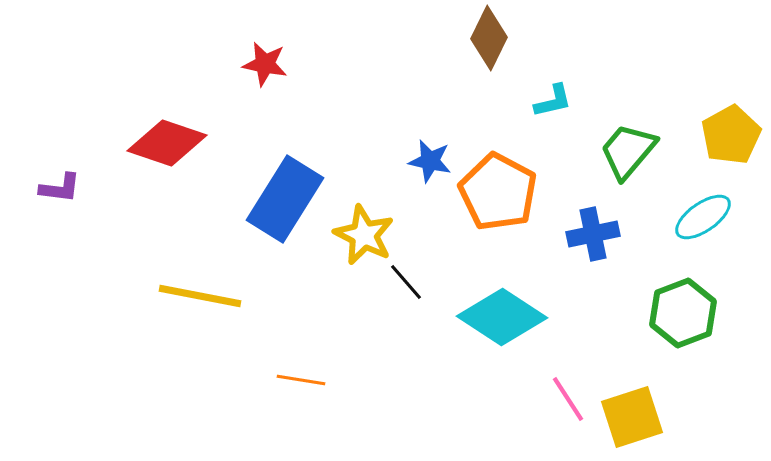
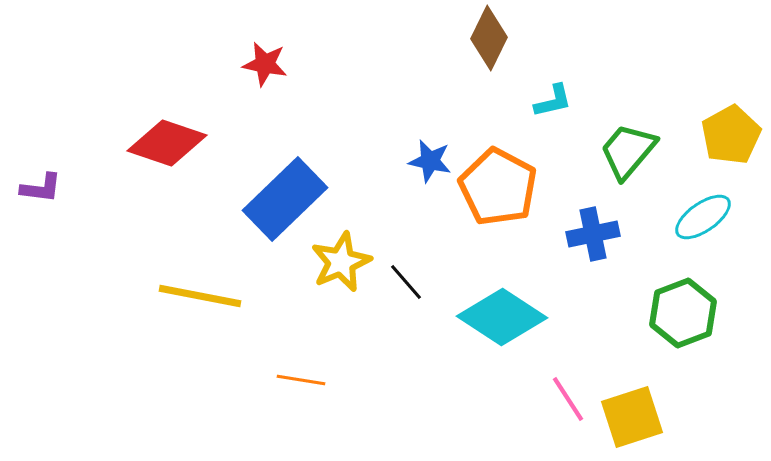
purple L-shape: moved 19 px left
orange pentagon: moved 5 px up
blue rectangle: rotated 14 degrees clockwise
yellow star: moved 23 px left, 27 px down; rotated 22 degrees clockwise
